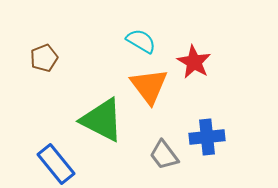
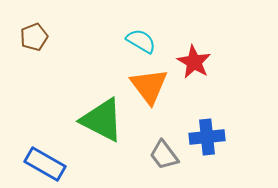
brown pentagon: moved 10 px left, 21 px up
blue rectangle: moved 11 px left; rotated 21 degrees counterclockwise
